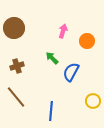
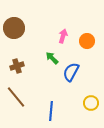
pink arrow: moved 5 px down
yellow circle: moved 2 px left, 2 px down
